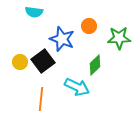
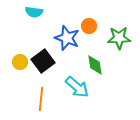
blue star: moved 5 px right, 1 px up
green diamond: rotated 55 degrees counterclockwise
cyan arrow: rotated 15 degrees clockwise
